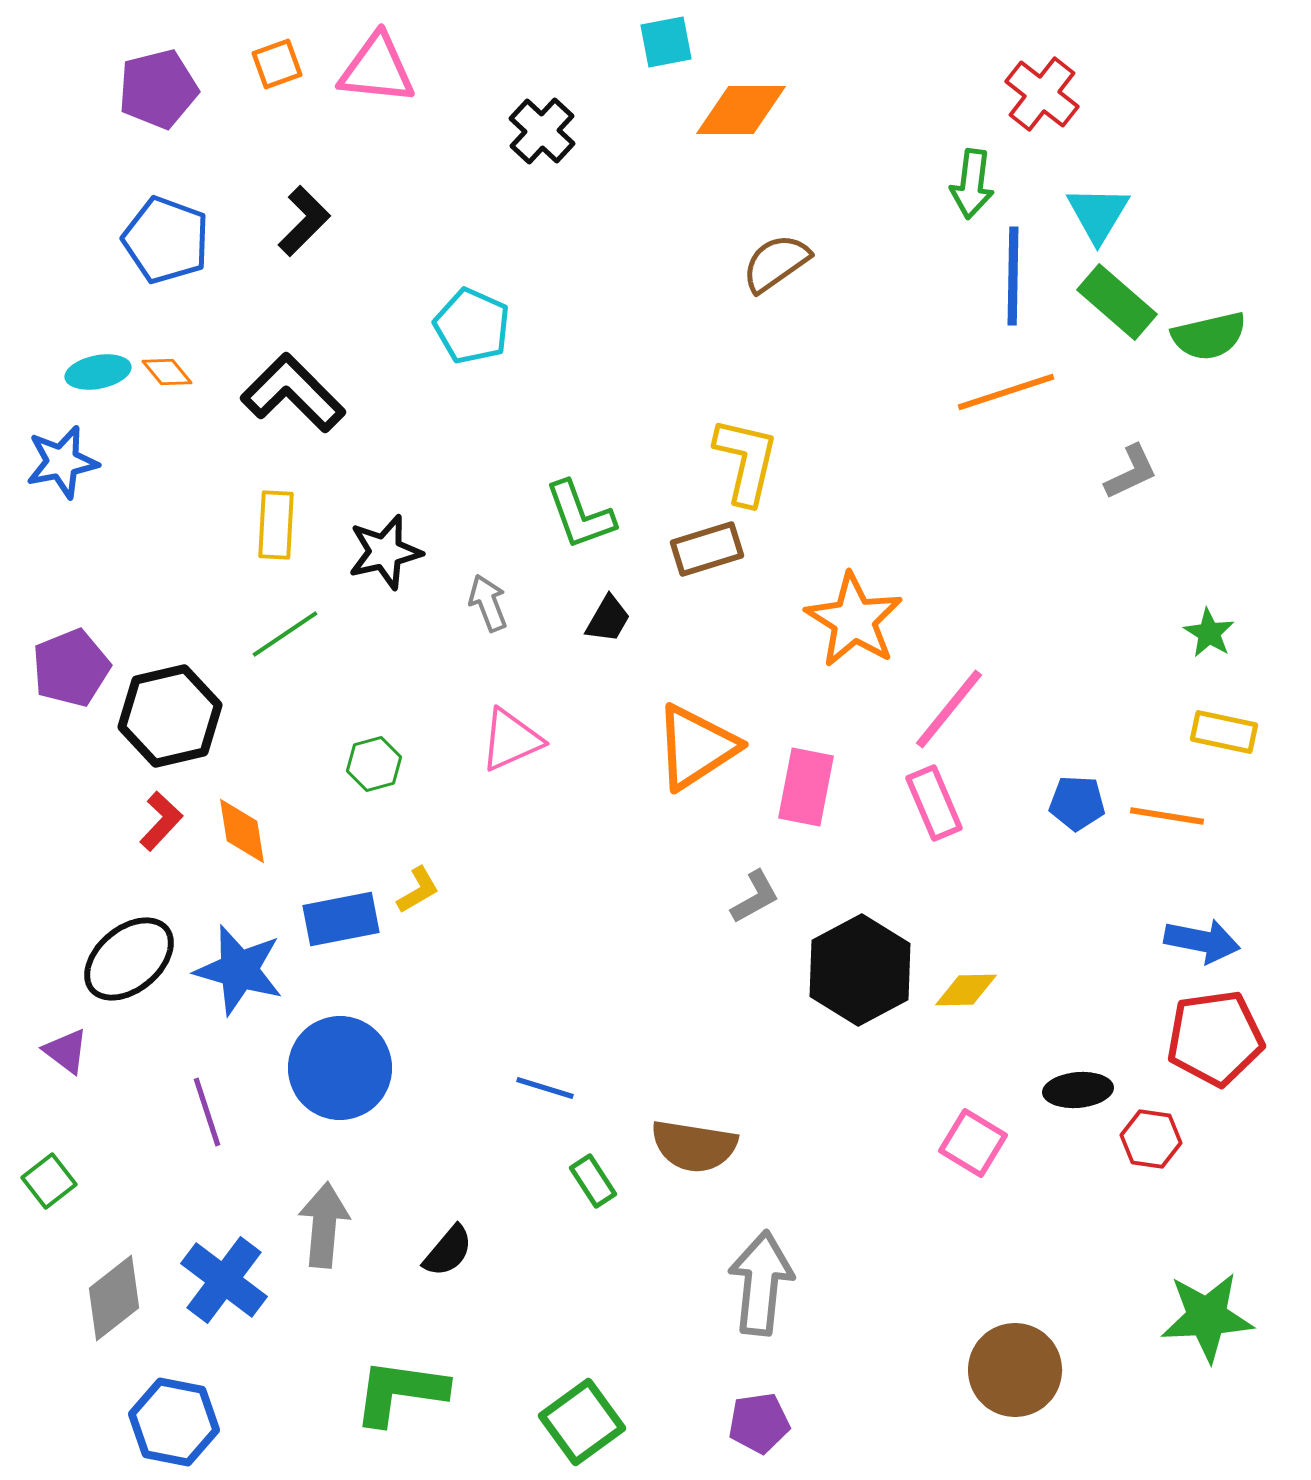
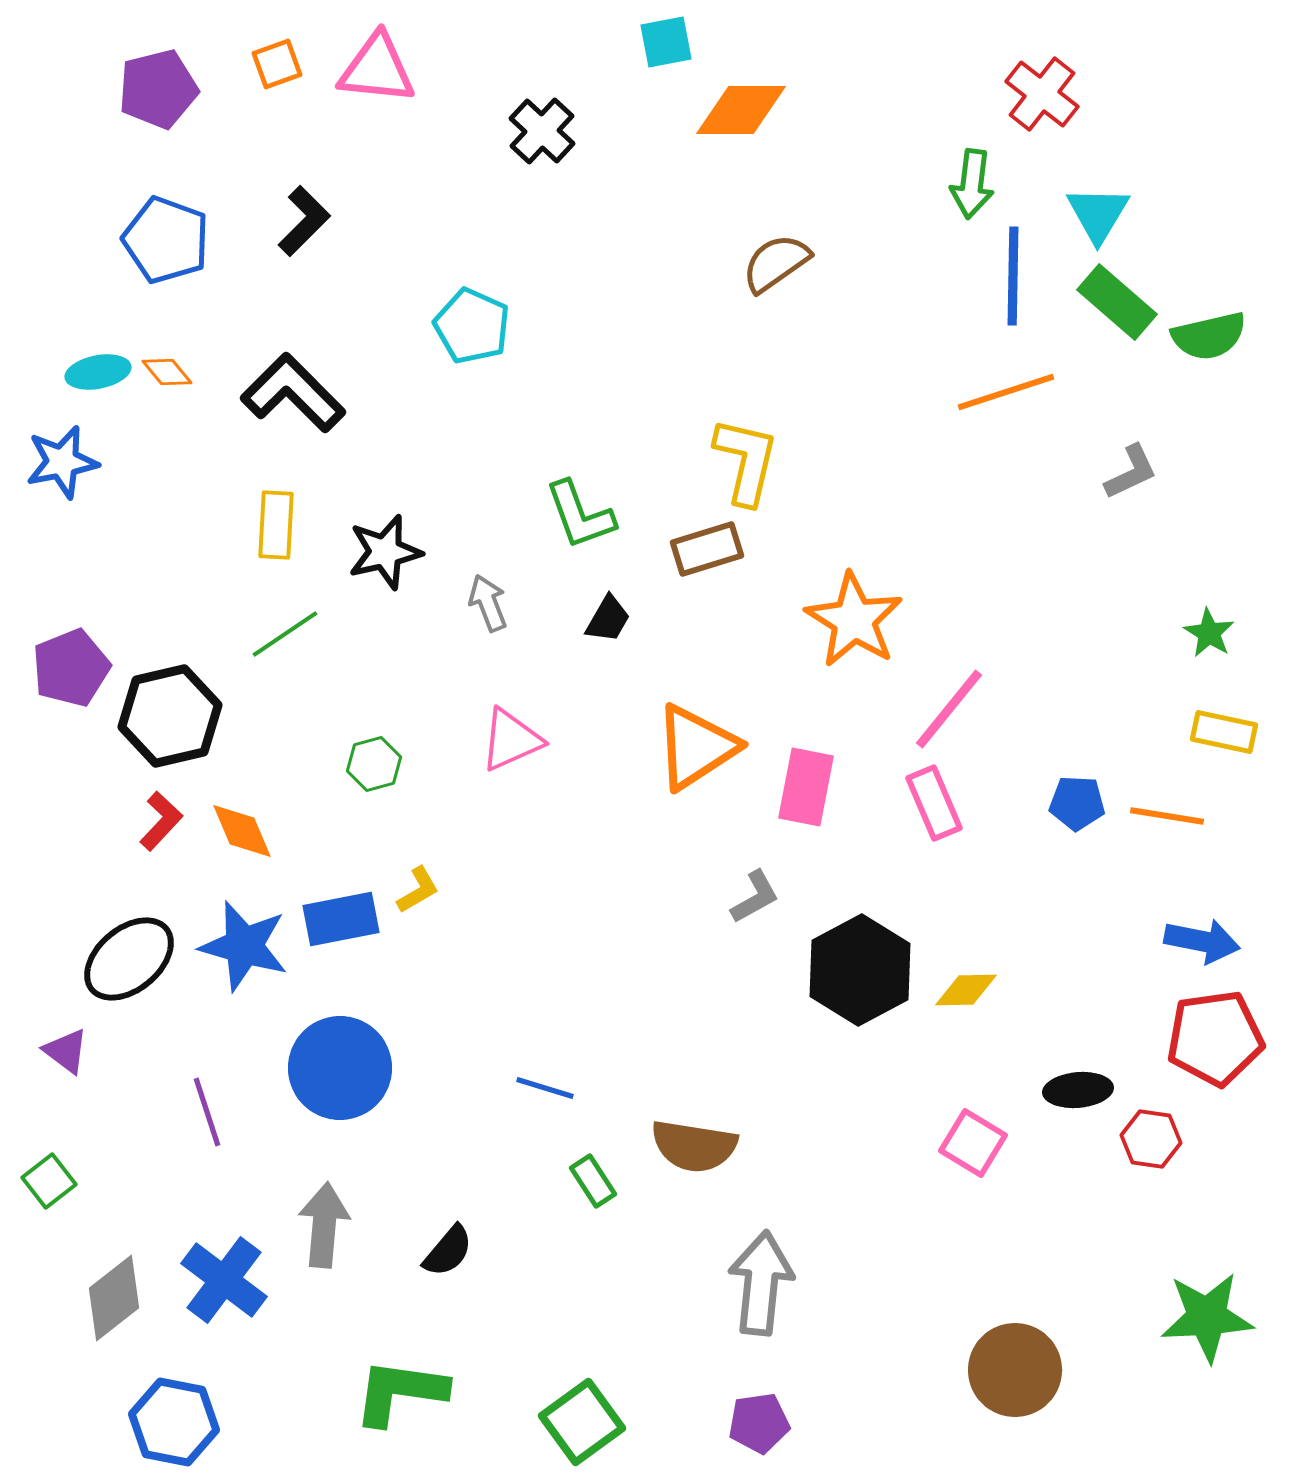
orange diamond at (242, 831): rotated 14 degrees counterclockwise
blue star at (239, 970): moved 5 px right, 24 px up
